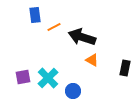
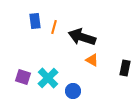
blue rectangle: moved 6 px down
orange line: rotated 48 degrees counterclockwise
purple square: rotated 28 degrees clockwise
